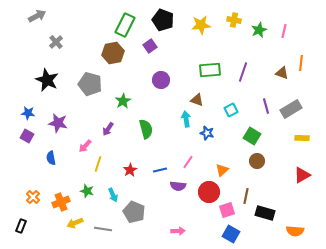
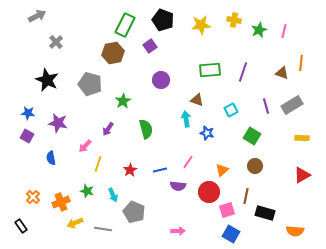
gray rectangle at (291, 109): moved 1 px right, 4 px up
brown circle at (257, 161): moved 2 px left, 5 px down
black rectangle at (21, 226): rotated 56 degrees counterclockwise
